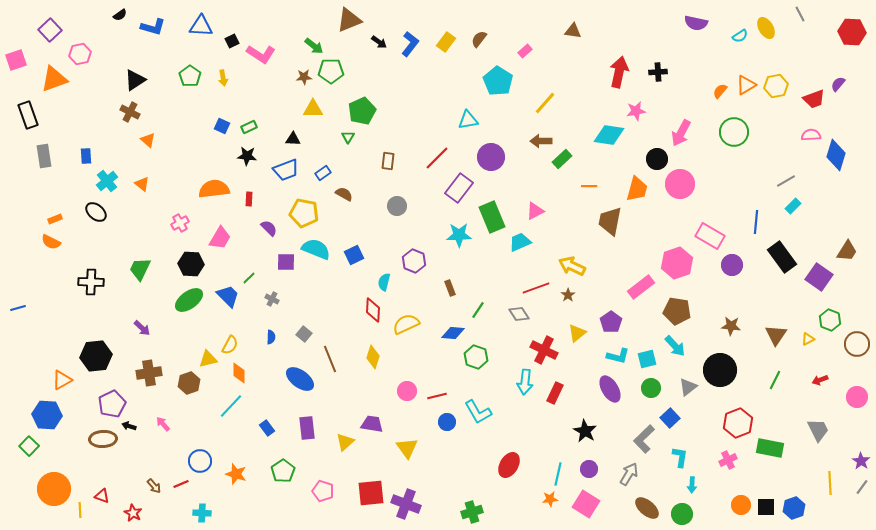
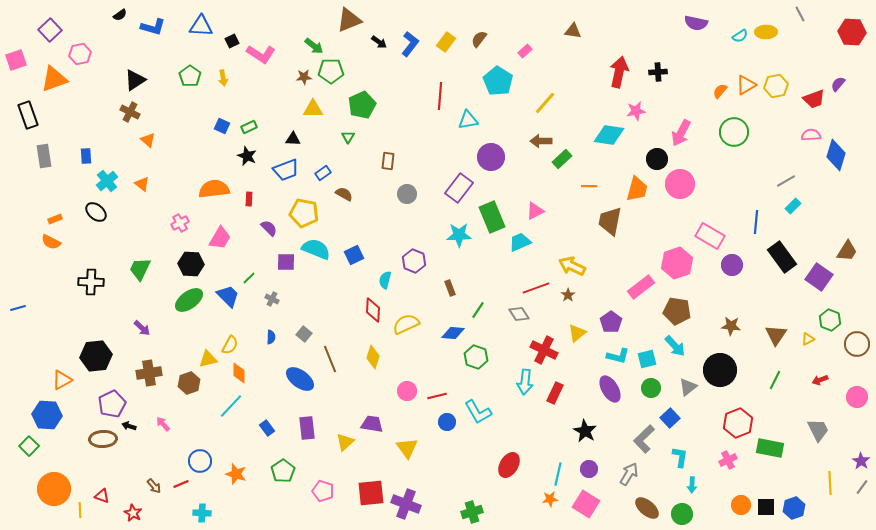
yellow ellipse at (766, 28): moved 4 px down; rotated 60 degrees counterclockwise
green pentagon at (362, 111): moved 6 px up
black star at (247, 156): rotated 18 degrees clockwise
red line at (437, 158): moved 3 px right, 62 px up; rotated 40 degrees counterclockwise
gray circle at (397, 206): moved 10 px right, 12 px up
cyan semicircle at (384, 282): moved 1 px right, 2 px up
